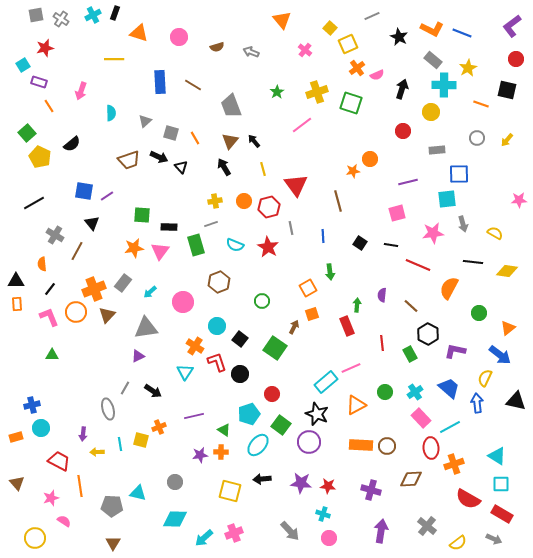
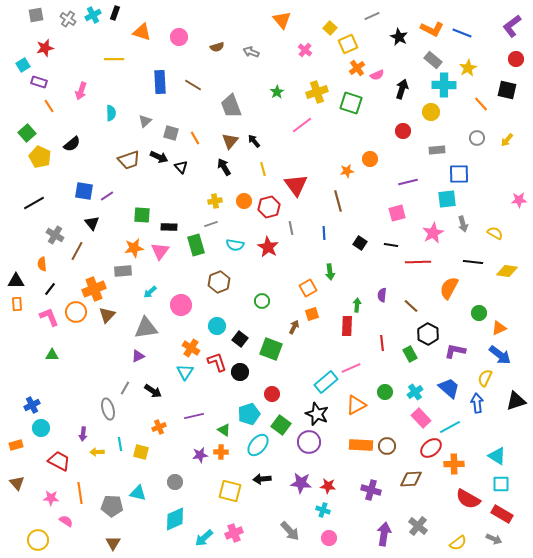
gray cross at (61, 19): moved 7 px right
orange triangle at (139, 33): moved 3 px right, 1 px up
orange line at (481, 104): rotated 28 degrees clockwise
orange star at (353, 171): moved 6 px left
pink star at (433, 233): rotated 20 degrees counterclockwise
blue line at (323, 236): moved 1 px right, 3 px up
cyan semicircle at (235, 245): rotated 12 degrees counterclockwise
red line at (418, 265): moved 3 px up; rotated 25 degrees counterclockwise
gray rectangle at (123, 283): moved 12 px up; rotated 48 degrees clockwise
pink circle at (183, 302): moved 2 px left, 3 px down
red rectangle at (347, 326): rotated 24 degrees clockwise
orange triangle at (508, 328): moved 9 px left; rotated 14 degrees clockwise
orange cross at (195, 346): moved 4 px left, 2 px down
green square at (275, 348): moved 4 px left, 1 px down; rotated 15 degrees counterclockwise
black circle at (240, 374): moved 2 px up
black triangle at (516, 401): rotated 30 degrees counterclockwise
blue cross at (32, 405): rotated 14 degrees counterclockwise
orange rectangle at (16, 437): moved 8 px down
yellow square at (141, 440): moved 12 px down
red ellipse at (431, 448): rotated 55 degrees clockwise
orange cross at (454, 464): rotated 18 degrees clockwise
orange line at (80, 486): moved 7 px down
pink star at (51, 498): rotated 21 degrees clockwise
cyan cross at (323, 514): moved 4 px up
cyan diamond at (175, 519): rotated 25 degrees counterclockwise
pink semicircle at (64, 521): moved 2 px right
gray cross at (427, 526): moved 9 px left
purple arrow at (381, 531): moved 3 px right, 3 px down
yellow circle at (35, 538): moved 3 px right, 2 px down
